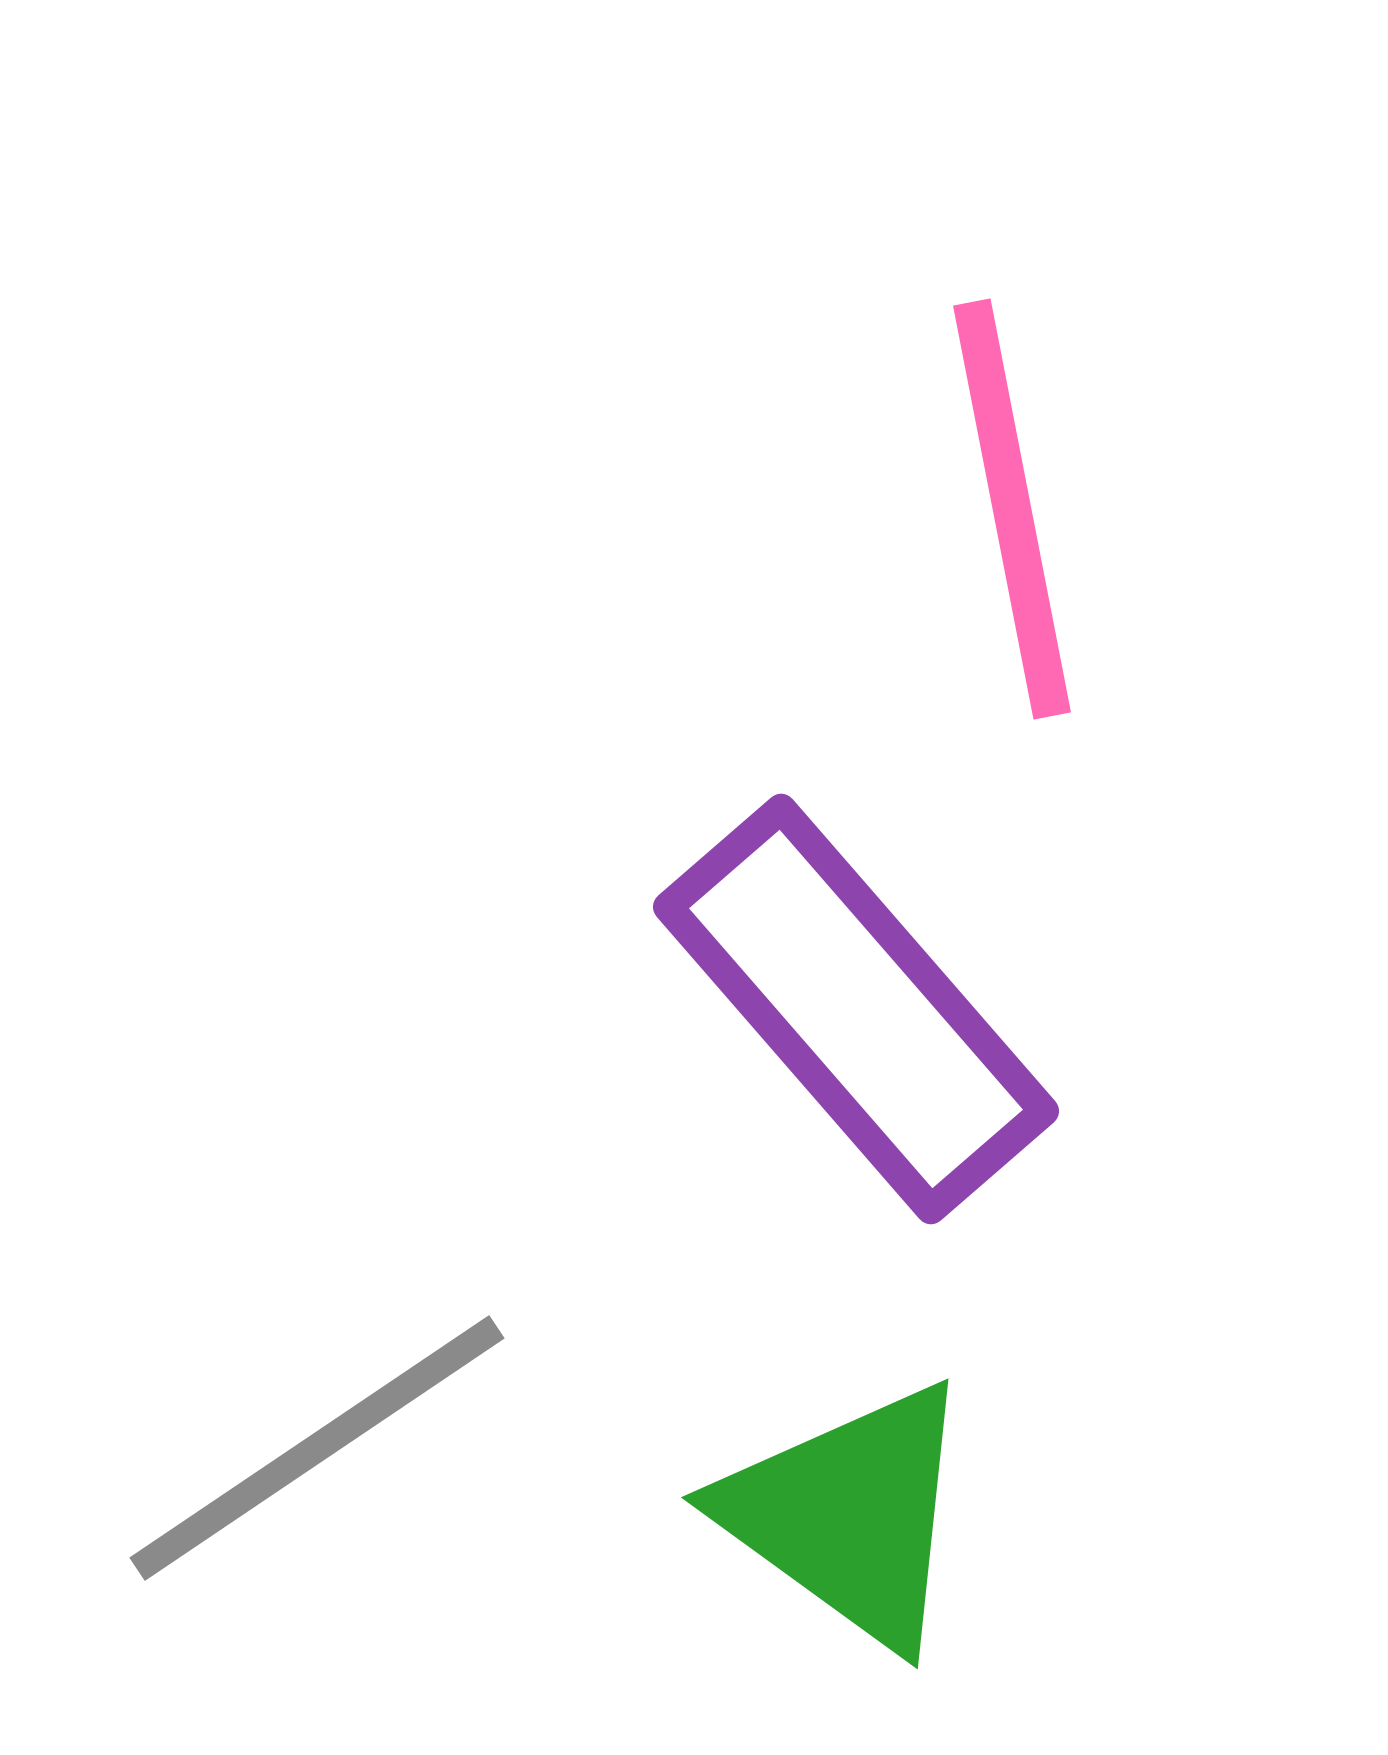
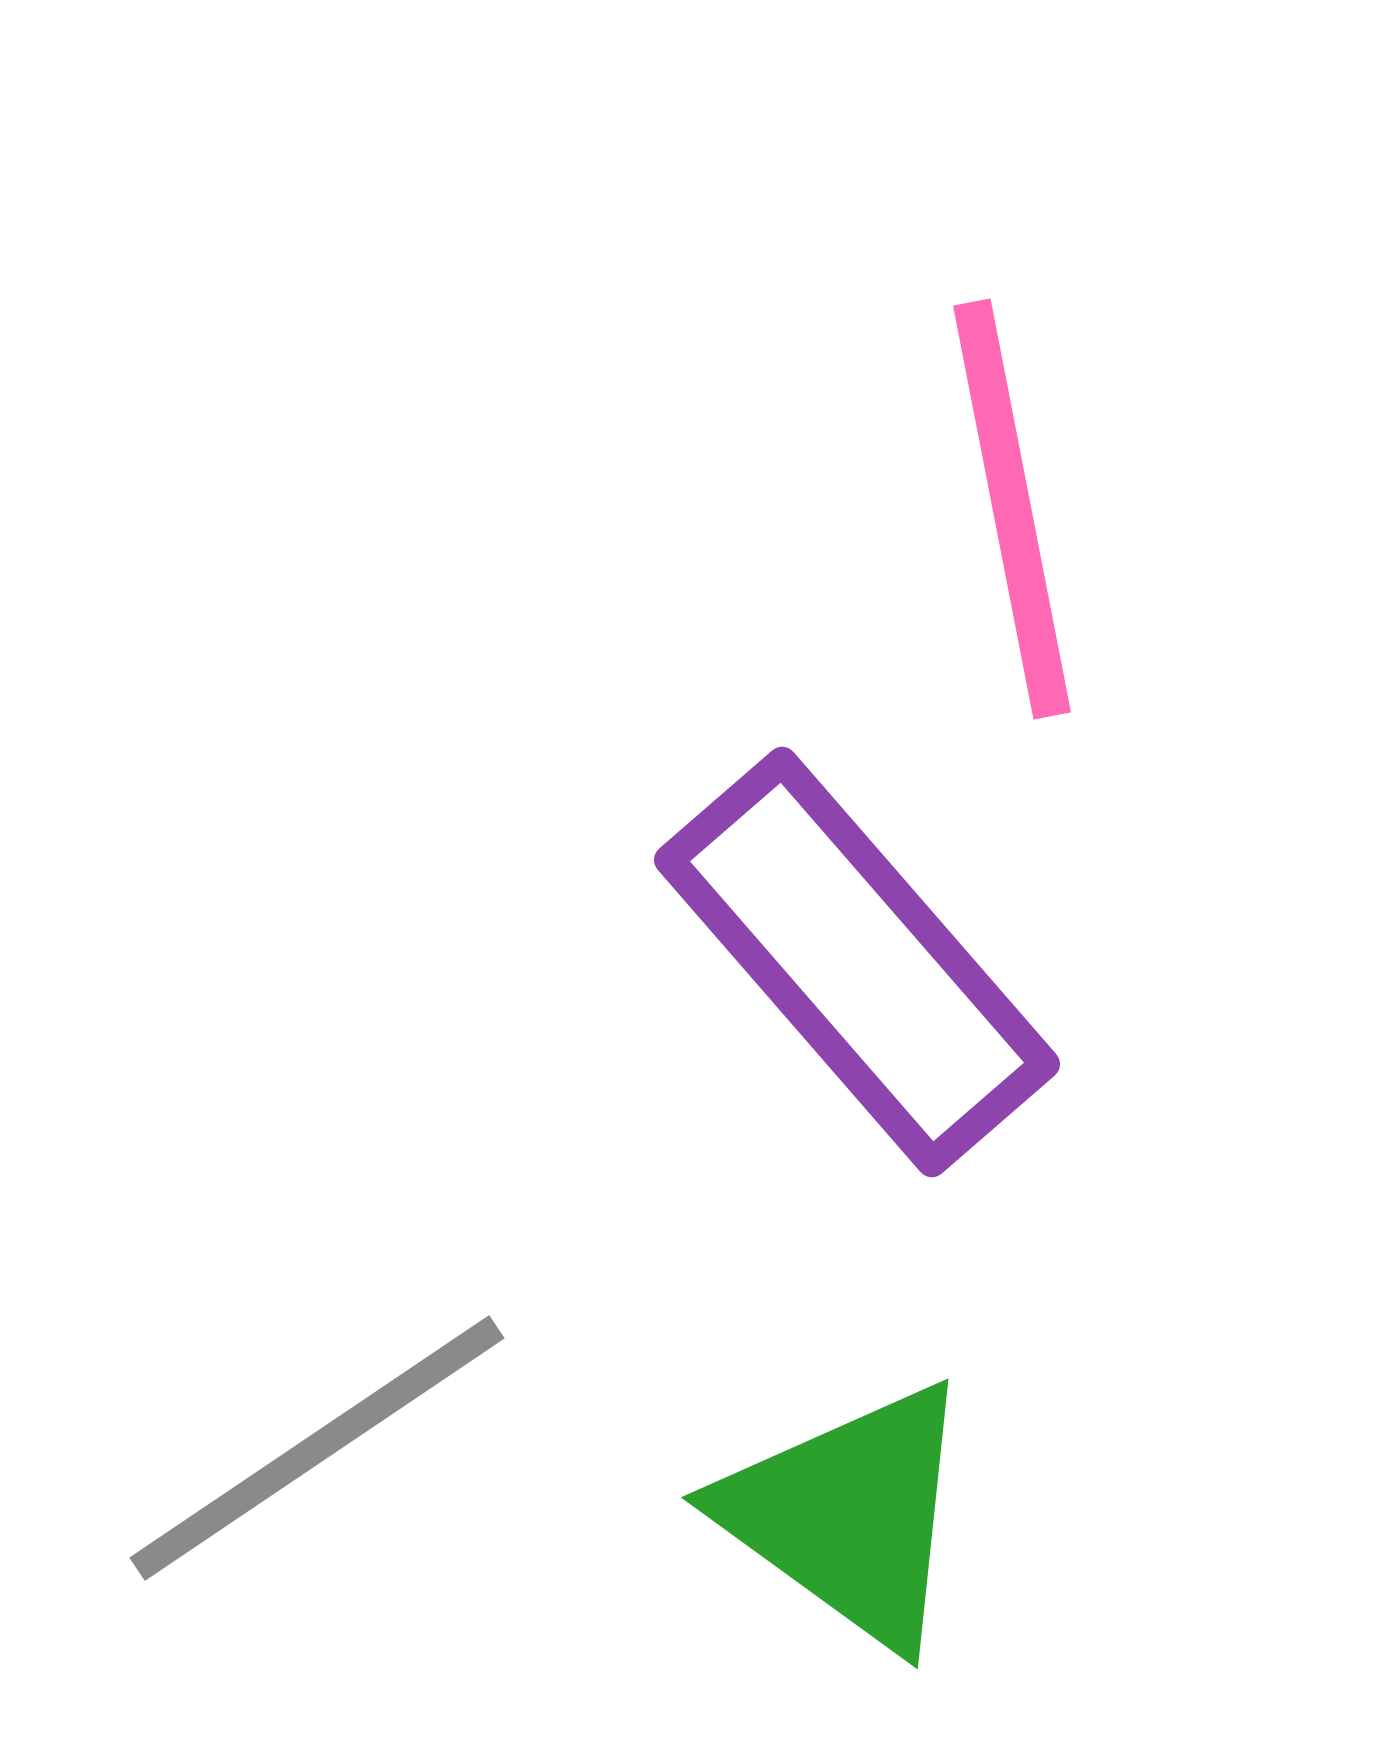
purple rectangle: moved 1 px right, 47 px up
